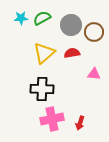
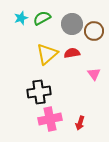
cyan star: rotated 16 degrees counterclockwise
gray circle: moved 1 px right, 1 px up
brown circle: moved 1 px up
yellow triangle: moved 3 px right, 1 px down
pink triangle: rotated 48 degrees clockwise
black cross: moved 3 px left, 3 px down; rotated 10 degrees counterclockwise
pink cross: moved 2 px left
